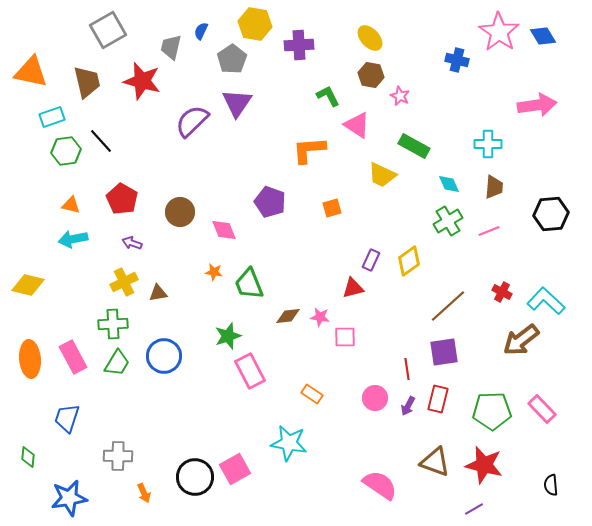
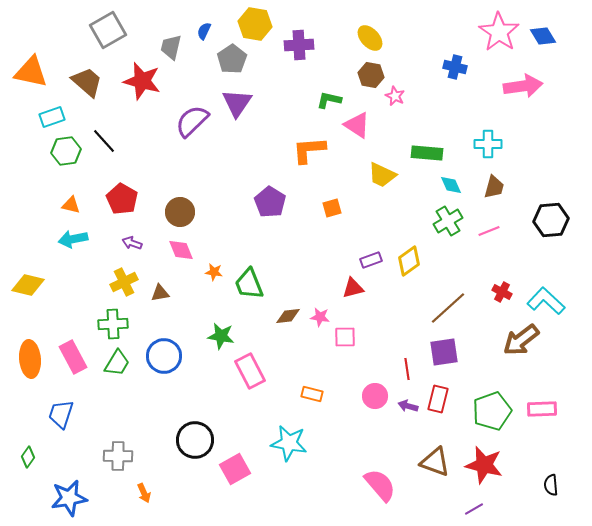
blue semicircle at (201, 31): moved 3 px right
blue cross at (457, 60): moved 2 px left, 7 px down
brown trapezoid at (87, 82): rotated 36 degrees counterclockwise
green L-shape at (328, 96): moved 1 px right, 4 px down; rotated 50 degrees counterclockwise
pink star at (400, 96): moved 5 px left
pink arrow at (537, 105): moved 14 px left, 19 px up
black line at (101, 141): moved 3 px right
green rectangle at (414, 146): moved 13 px right, 7 px down; rotated 24 degrees counterclockwise
cyan diamond at (449, 184): moved 2 px right, 1 px down
brown trapezoid at (494, 187): rotated 10 degrees clockwise
purple pentagon at (270, 202): rotated 12 degrees clockwise
black hexagon at (551, 214): moved 6 px down
pink diamond at (224, 230): moved 43 px left, 20 px down
purple rectangle at (371, 260): rotated 45 degrees clockwise
brown triangle at (158, 293): moved 2 px right
brown line at (448, 306): moved 2 px down
green star at (228, 336): moved 7 px left; rotated 28 degrees clockwise
orange rectangle at (312, 394): rotated 20 degrees counterclockwise
pink circle at (375, 398): moved 2 px up
purple arrow at (408, 406): rotated 78 degrees clockwise
pink rectangle at (542, 409): rotated 48 degrees counterclockwise
green pentagon at (492, 411): rotated 18 degrees counterclockwise
blue trapezoid at (67, 418): moved 6 px left, 4 px up
green diamond at (28, 457): rotated 30 degrees clockwise
black circle at (195, 477): moved 37 px up
pink semicircle at (380, 485): rotated 15 degrees clockwise
